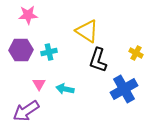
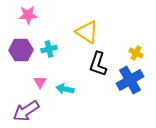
yellow triangle: moved 1 px down
cyan cross: moved 3 px up
black L-shape: moved 4 px down
pink triangle: moved 1 px right, 2 px up
blue cross: moved 6 px right, 9 px up
